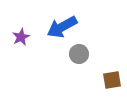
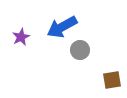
gray circle: moved 1 px right, 4 px up
